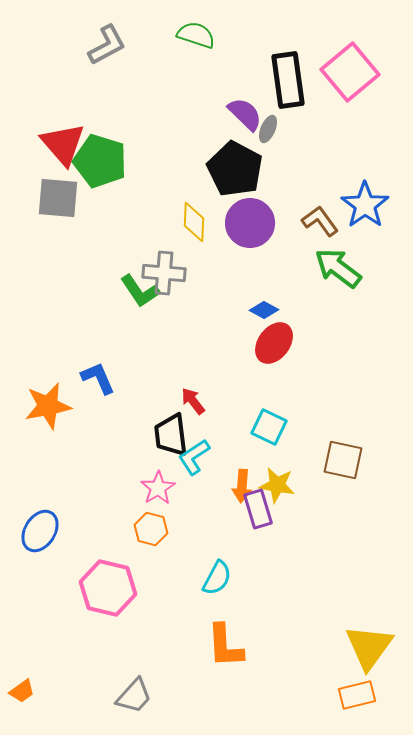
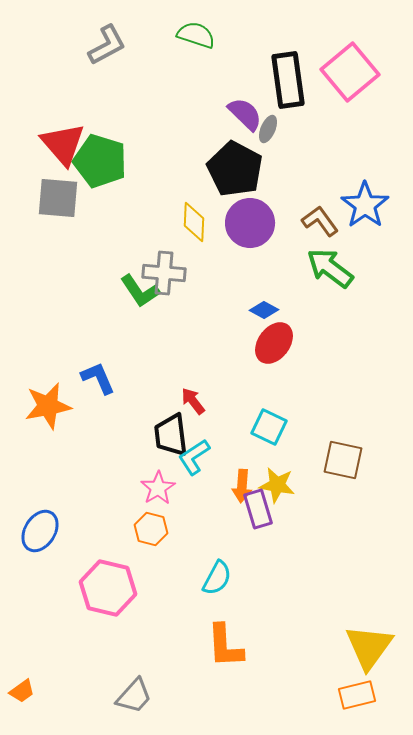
green arrow: moved 8 px left
